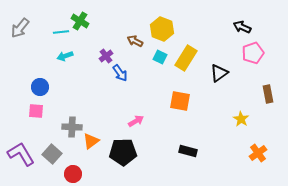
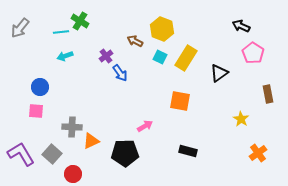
black arrow: moved 1 px left, 1 px up
pink pentagon: rotated 20 degrees counterclockwise
pink arrow: moved 9 px right, 5 px down
orange triangle: rotated 12 degrees clockwise
black pentagon: moved 2 px right, 1 px down
